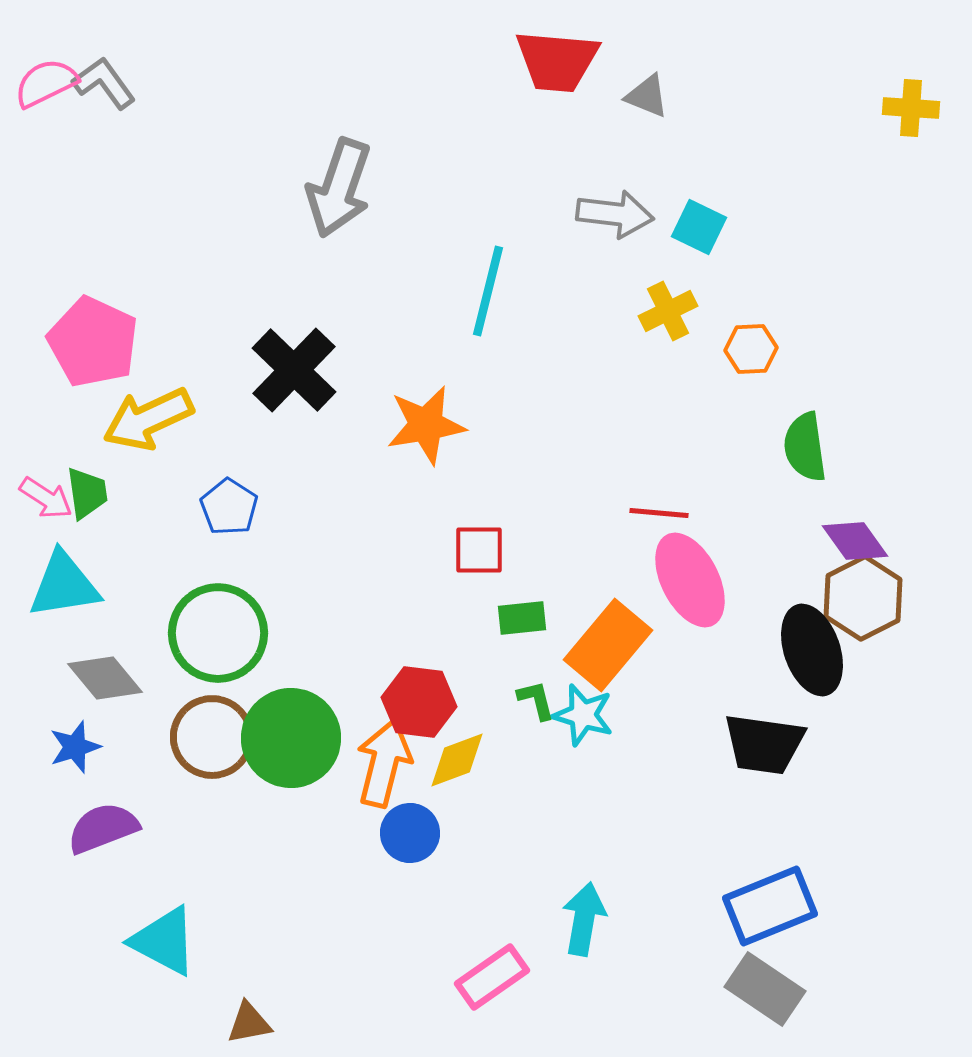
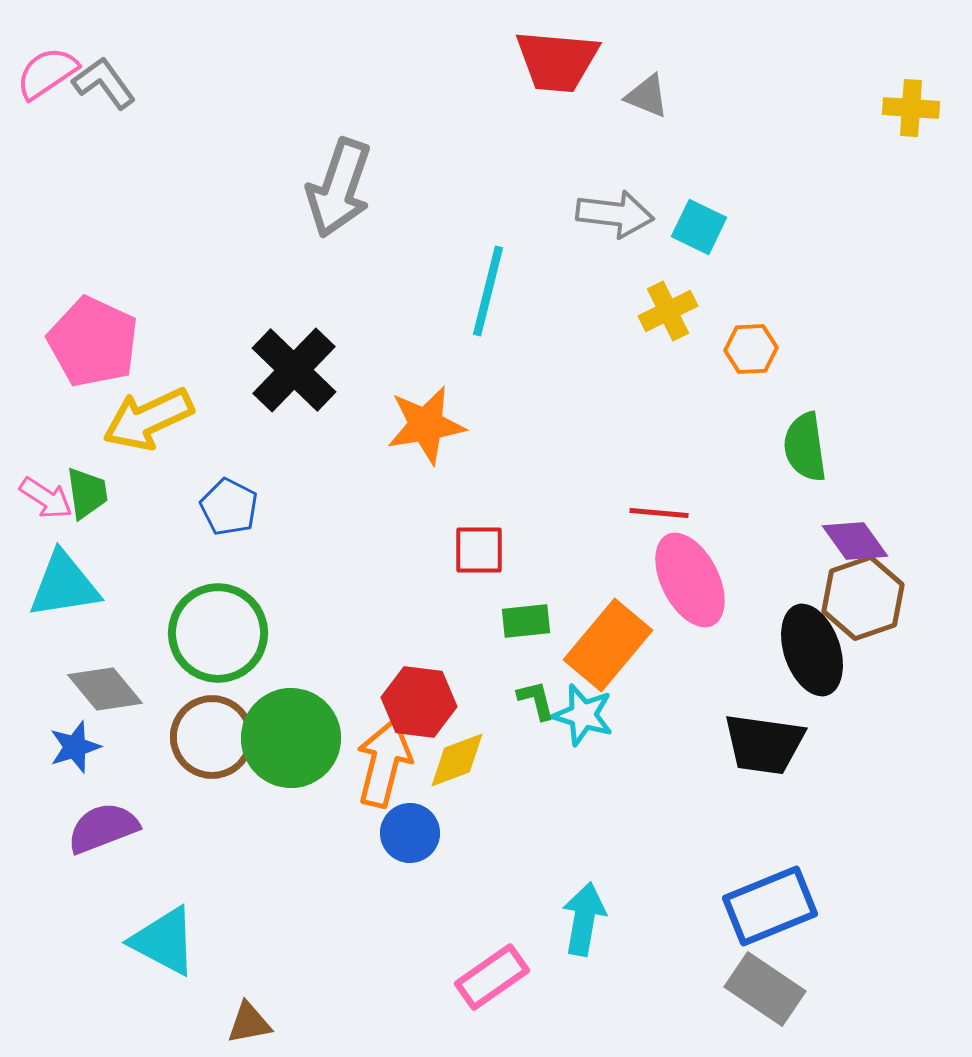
pink semicircle at (46, 83): moved 1 px right, 10 px up; rotated 8 degrees counterclockwise
blue pentagon at (229, 507): rotated 6 degrees counterclockwise
brown hexagon at (863, 598): rotated 8 degrees clockwise
green rectangle at (522, 618): moved 4 px right, 3 px down
gray diamond at (105, 678): moved 11 px down
